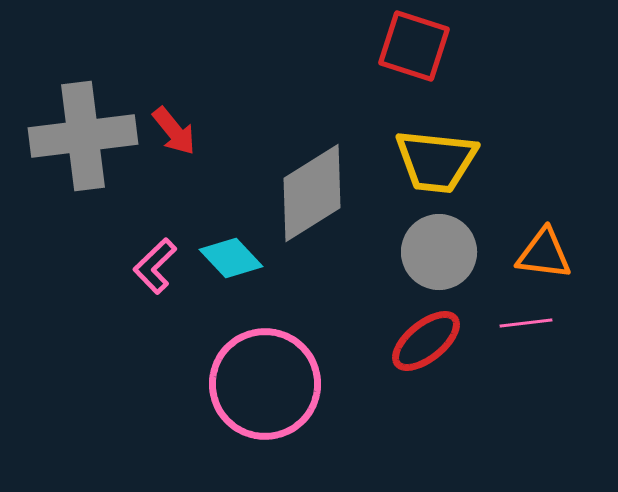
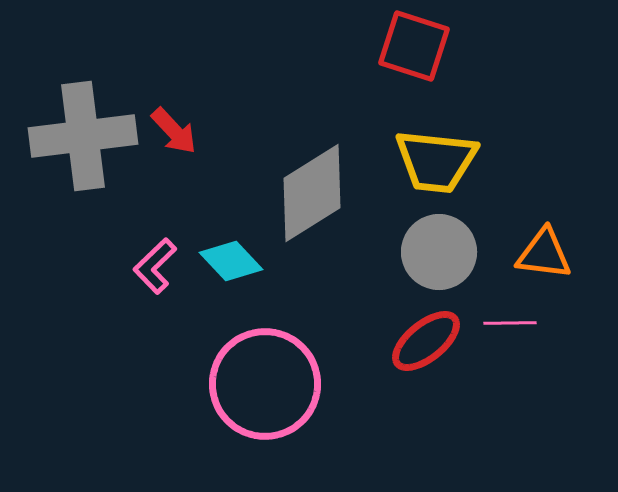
red arrow: rotated 4 degrees counterclockwise
cyan diamond: moved 3 px down
pink line: moved 16 px left; rotated 6 degrees clockwise
